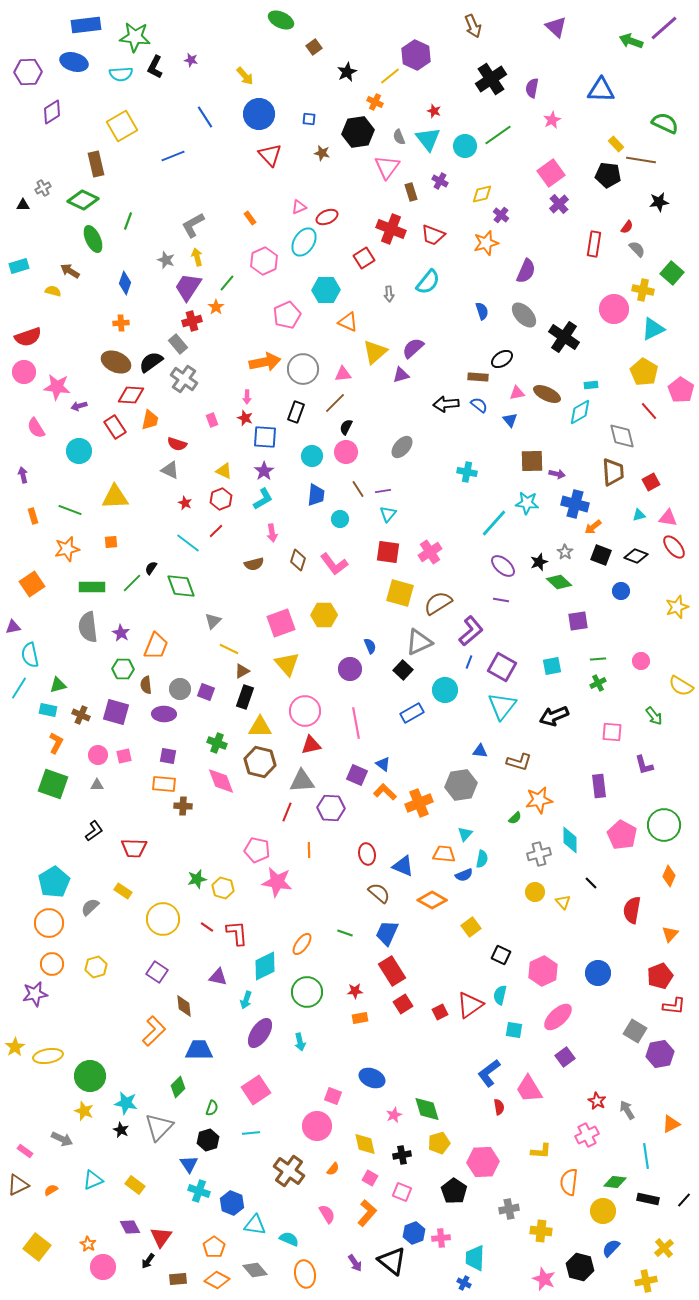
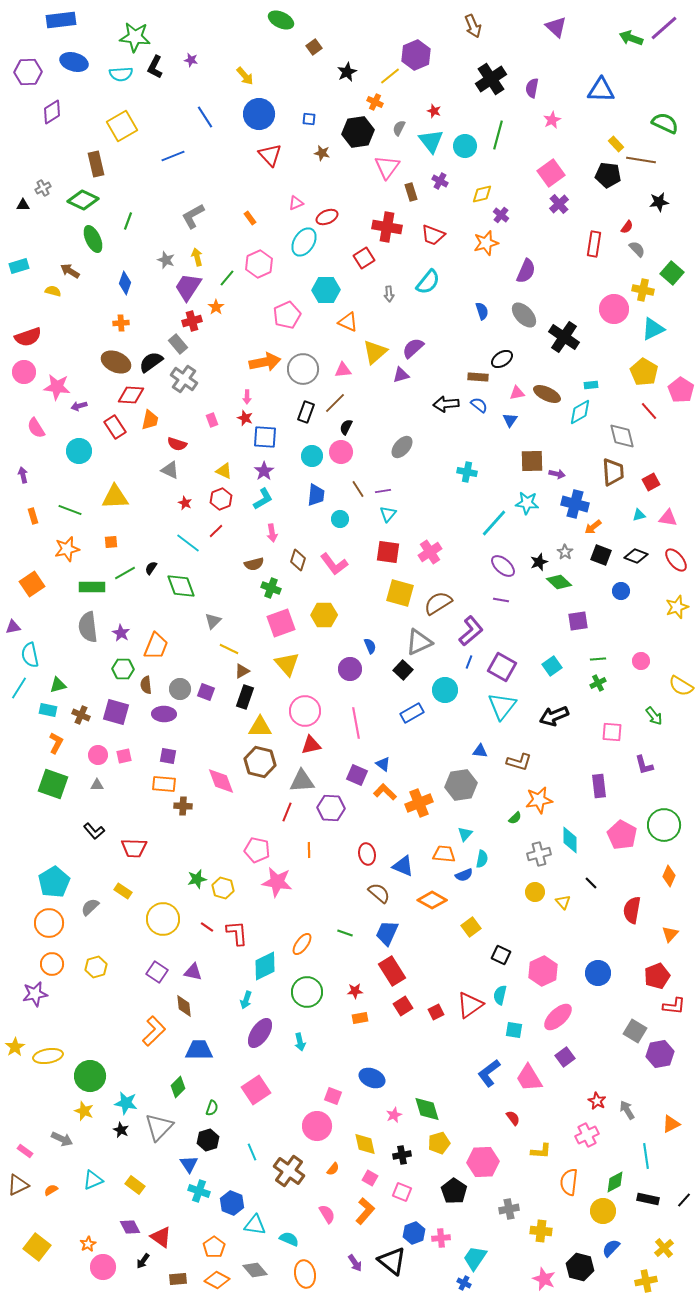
blue rectangle at (86, 25): moved 25 px left, 5 px up
green arrow at (631, 41): moved 3 px up
purple hexagon at (416, 55): rotated 12 degrees clockwise
green line at (498, 135): rotated 40 degrees counterclockwise
gray semicircle at (399, 137): moved 9 px up; rotated 49 degrees clockwise
cyan triangle at (428, 139): moved 3 px right, 2 px down
pink triangle at (299, 207): moved 3 px left, 4 px up
gray L-shape at (193, 225): moved 9 px up
red cross at (391, 229): moved 4 px left, 2 px up; rotated 12 degrees counterclockwise
pink hexagon at (264, 261): moved 5 px left, 3 px down
green line at (227, 283): moved 5 px up
pink triangle at (343, 374): moved 4 px up
black rectangle at (296, 412): moved 10 px right
blue triangle at (510, 420): rotated 14 degrees clockwise
pink circle at (346, 452): moved 5 px left
red ellipse at (674, 547): moved 2 px right, 13 px down
green line at (132, 583): moved 7 px left, 10 px up; rotated 15 degrees clockwise
cyan square at (552, 666): rotated 24 degrees counterclockwise
green cross at (217, 743): moved 54 px right, 155 px up
black L-shape at (94, 831): rotated 85 degrees clockwise
red pentagon at (660, 976): moved 3 px left
purple triangle at (218, 977): moved 25 px left, 5 px up
red square at (403, 1004): moved 2 px down
red square at (440, 1012): moved 4 px left
pink trapezoid at (529, 1089): moved 11 px up
red semicircle at (499, 1107): moved 14 px right, 11 px down; rotated 28 degrees counterclockwise
cyan line at (251, 1133): moved 1 px right, 19 px down; rotated 72 degrees clockwise
green diamond at (615, 1182): rotated 35 degrees counterclockwise
orange L-shape at (367, 1213): moved 2 px left, 2 px up
red triangle at (161, 1237): rotated 30 degrees counterclockwise
orange star at (88, 1244): rotated 14 degrees clockwise
cyan trapezoid at (475, 1258): rotated 32 degrees clockwise
black arrow at (148, 1261): moved 5 px left
